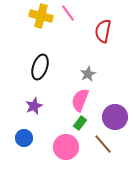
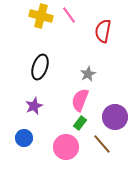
pink line: moved 1 px right, 2 px down
brown line: moved 1 px left
